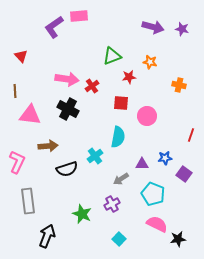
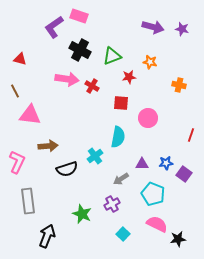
pink rectangle: rotated 24 degrees clockwise
red triangle: moved 1 px left, 3 px down; rotated 32 degrees counterclockwise
red cross: rotated 24 degrees counterclockwise
brown line: rotated 24 degrees counterclockwise
black cross: moved 12 px right, 59 px up
pink circle: moved 1 px right, 2 px down
blue star: moved 1 px right, 5 px down
cyan square: moved 4 px right, 5 px up
